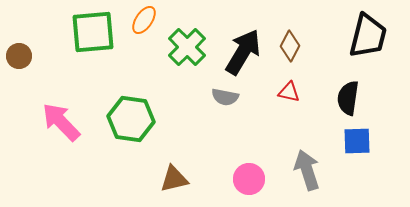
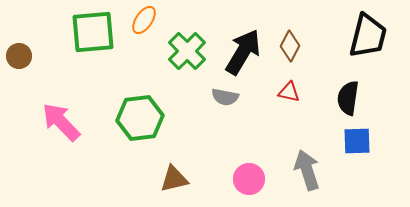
green cross: moved 4 px down
green hexagon: moved 9 px right, 1 px up; rotated 15 degrees counterclockwise
